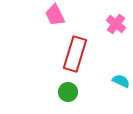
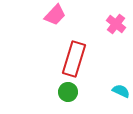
pink trapezoid: rotated 110 degrees counterclockwise
red rectangle: moved 1 px left, 5 px down
cyan semicircle: moved 10 px down
